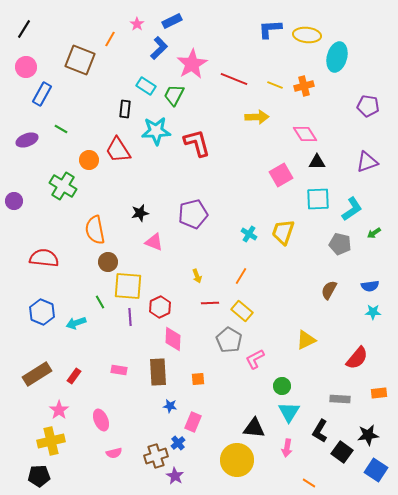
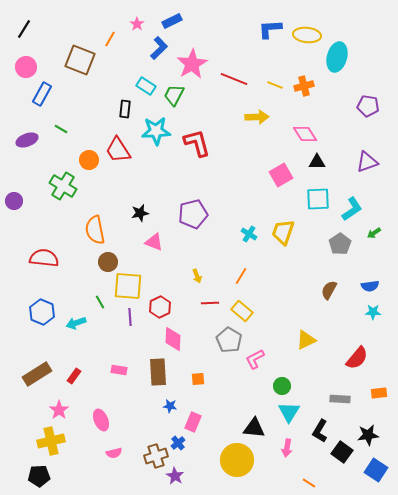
gray pentagon at (340, 244): rotated 25 degrees clockwise
